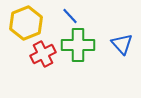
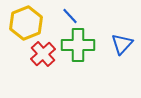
blue triangle: rotated 25 degrees clockwise
red cross: rotated 15 degrees counterclockwise
